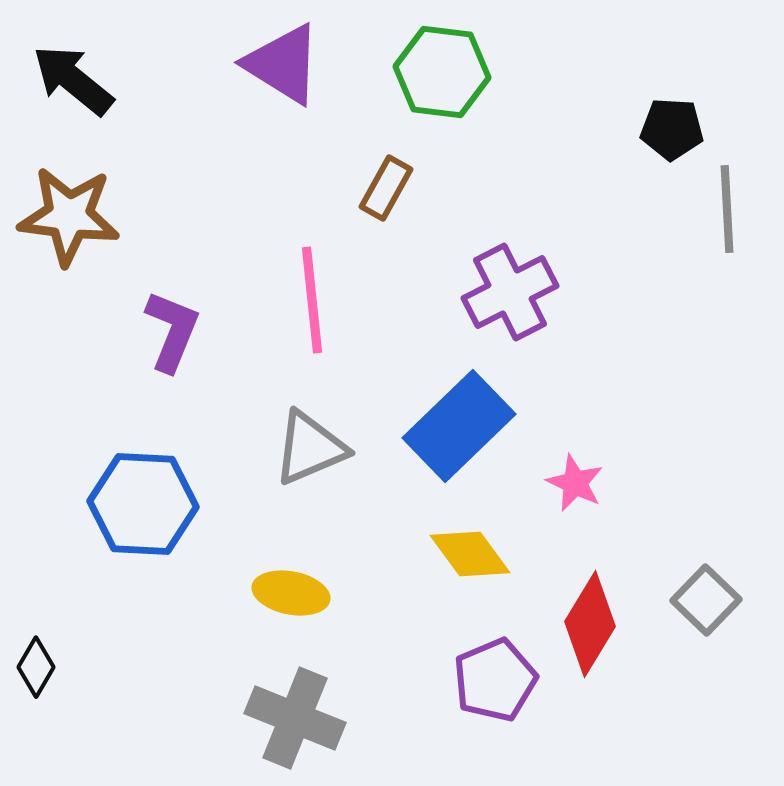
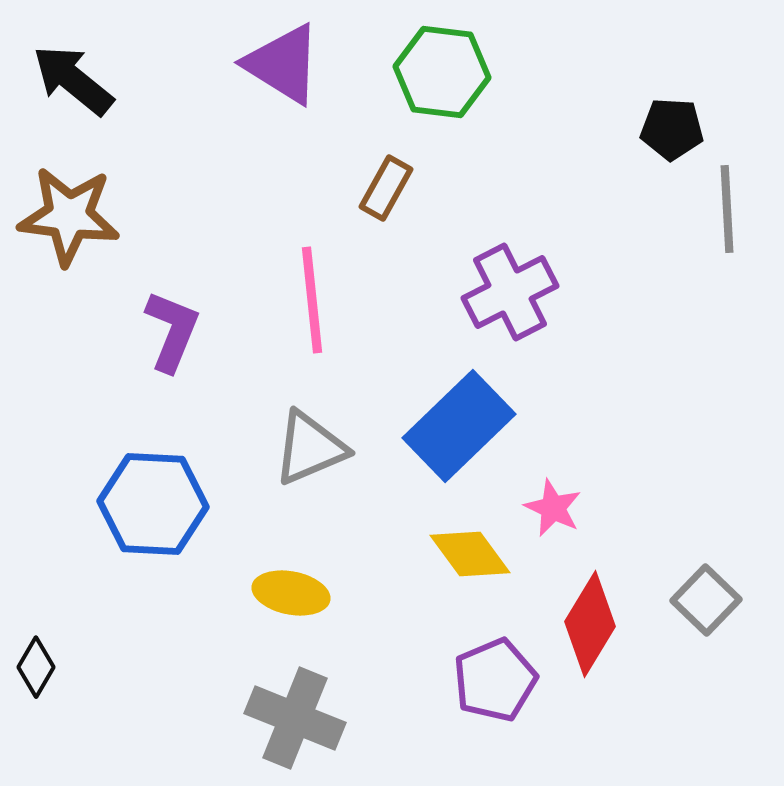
pink star: moved 22 px left, 25 px down
blue hexagon: moved 10 px right
